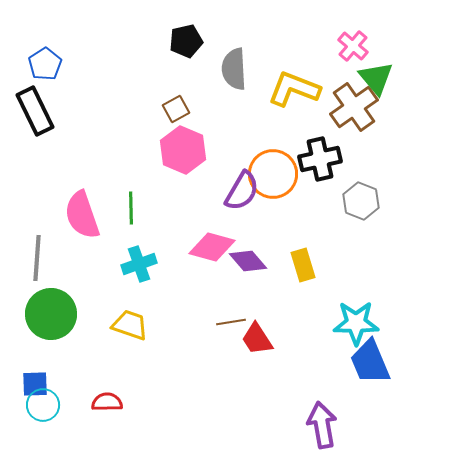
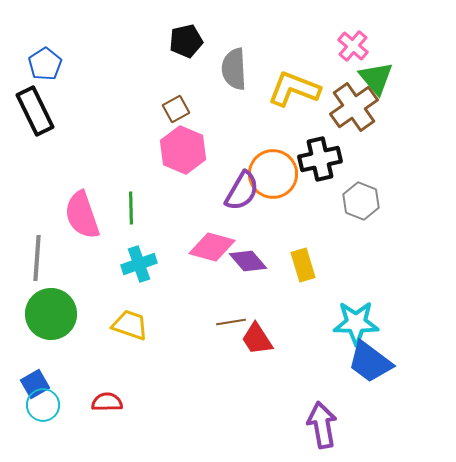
blue trapezoid: rotated 30 degrees counterclockwise
blue square: rotated 28 degrees counterclockwise
